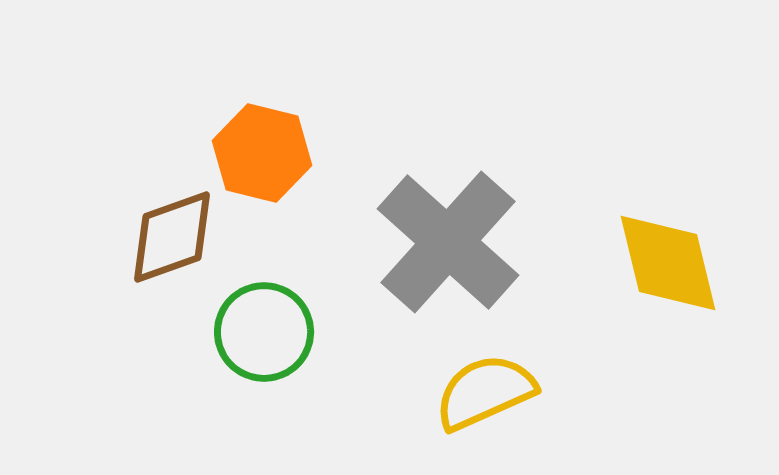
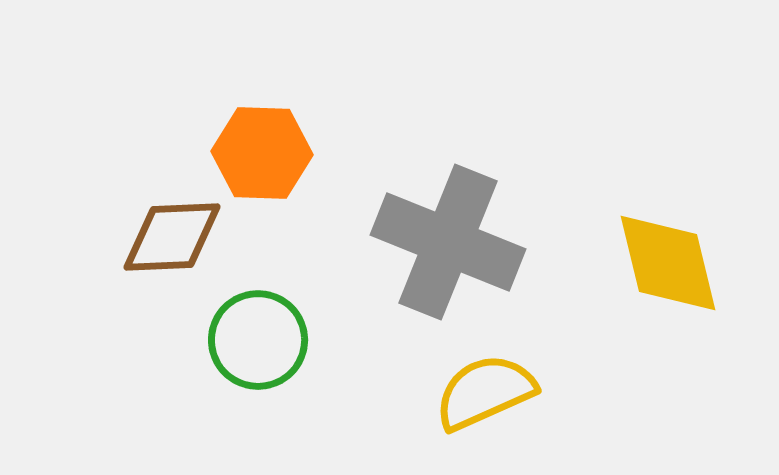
orange hexagon: rotated 12 degrees counterclockwise
brown diamond: rotated 17 degrees clockwise
gray cross: rotated 20 degrees counterclockwise
green circle: moved 6 px left, 8 px down
